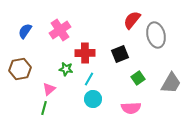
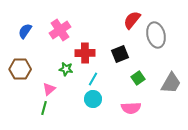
brown hexagon: rotated 10 degrees clockwise
cyan line: moved 4 px right
